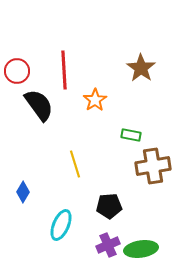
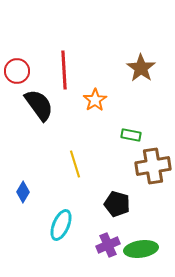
black pentagon: moved 8 px right, 2 px up; rotated 20 degrees clockwise
